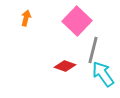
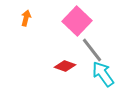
gray line: moved 1 px left; rotated 52 degrees counterclockwise
